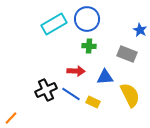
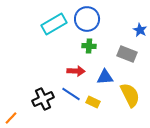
black cross: moved 3 px left, 9 px down
